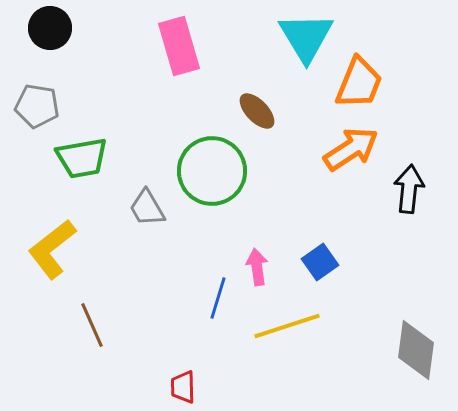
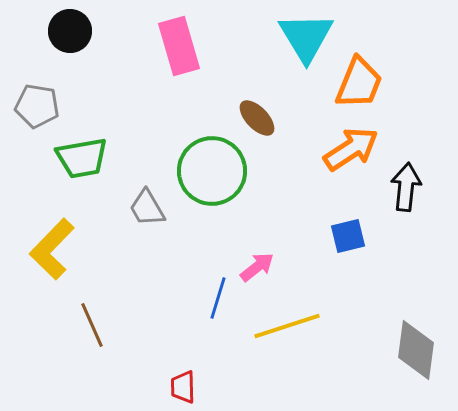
black circle: moved 20 px right, 3 px down
brown ellipse: moved 7 px down
black arrow: moved 3 px left, 2 px up
yellow L-shape: rotated 8 degrees counterclockwise
blue square: moved 28 px right, 26 px up; rotated 21 degrees clockwise
pink arrow: rotated 60 degrees clockwise
